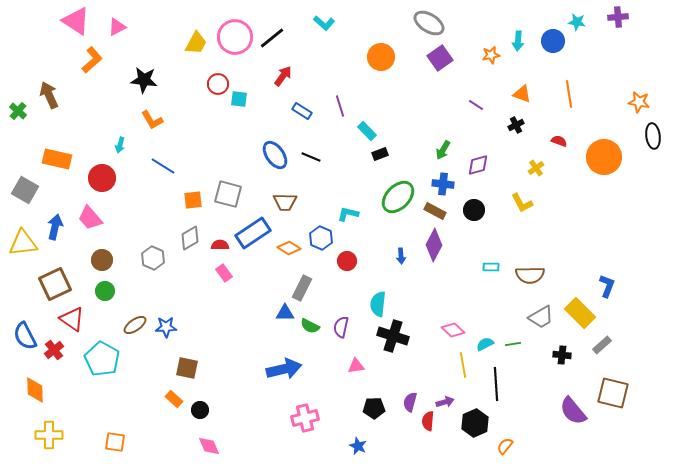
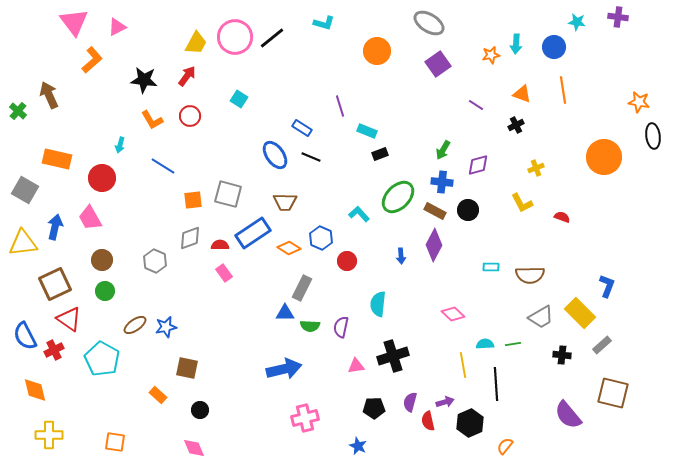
purple cross at (618, 17): rotated 12 degrees clockwise
pink triangle at (76, 21): moved 2 px left, 1 px down; rotated 20 degrees clockwise
cyan L-shape at (324, 23): rotated 25 degrees counterclockwise
cyan arrow at (518, 41): moved 2 px left, 3 px down
blue circle at (553, 41): moved 1 px right, 6 px down
orange circle at (381, 57): moved 4 px left, 6 px up
purple square at (440, 58): moved 2 px left, 6 px down
red arrow at (283, 76): moved 96 px left
red circle at (218, 84): moved 28 px left, 32 px down
orange line at (569, 94): moved 6 px left, 4 px up
cyan square at (239, 99): rotated 24 degrees clockwise
blue rectangle at (302, 111): moved 17 px down
cyan rectangle at (367, 131): rotated 24 degrees counterclockwise
red semicircle at (559, 141): moved 3 px right, 76 px down
yellow cross at (536, 168): rotated 14 degrees clockwise
blue cross at (443, 184): moved 1 px left, 2 px up
black circle at (474, 210): moved 6 px left
cyan L-shape at (348, 214): moved 11 px right; rotated 35 degrees clockwise
pink trapezoid at (90, 218): rotated 12 degrees clockwise
gray diamond at (190, 238): rotated 10 degrees clockwise
gray hexagon at (153, 258): moved 2 px right, 3 px down
red triangle at (72, 319): moved 3 px left
green semicircle at (310, 326): rotated 24 degrees counterclockwise
blue star at (166, 327): rotated 10 degrees counterclockwise
pink diamond at (453, 330): moved 16 px up
black cross at (393, 336): moved 20 px down; rotated 36 degrees counterclockwise
cyan semicircle at (485, 344): rotated 24 degrees clockwise
red cross at (54, 350): rotated 12 degrees clockwise
orange diamond at (35, 390): rotated 12 degrees counterclockwise
orange rectangle at (174, 399): moved 16 px left, 4 px up
purple semicircle at (573, 411): moved 5 px left, 4 px down
red semicircle at (428, 421): rotated 18 degrees counterclockwise
black hexagon at (475, 423): moved 5 px left
pink diamond at (209, 446): moved 15 px left, 2 px down
